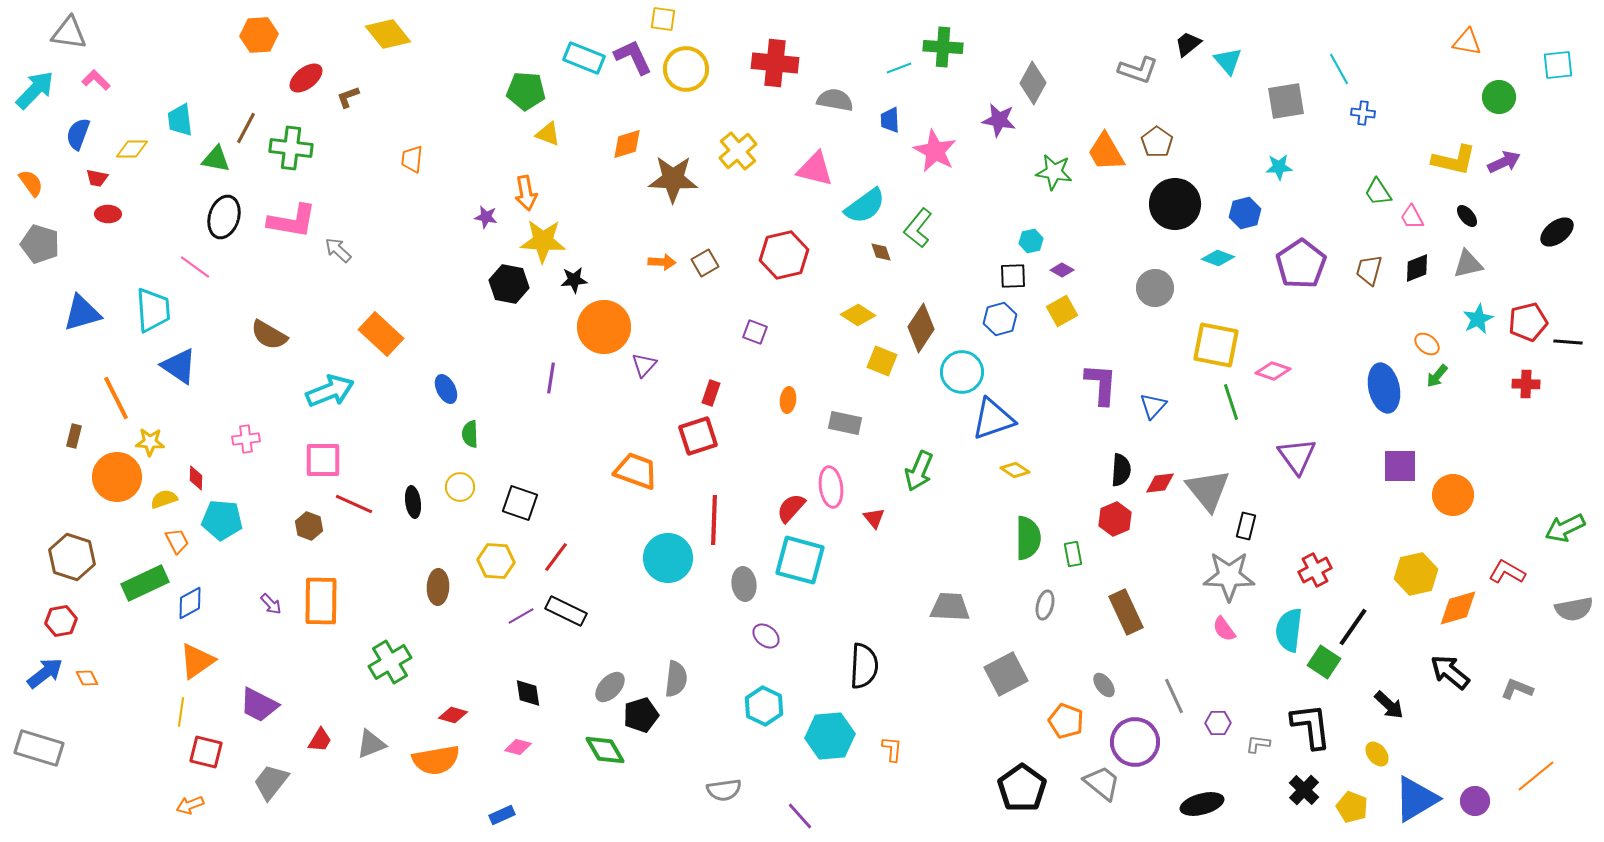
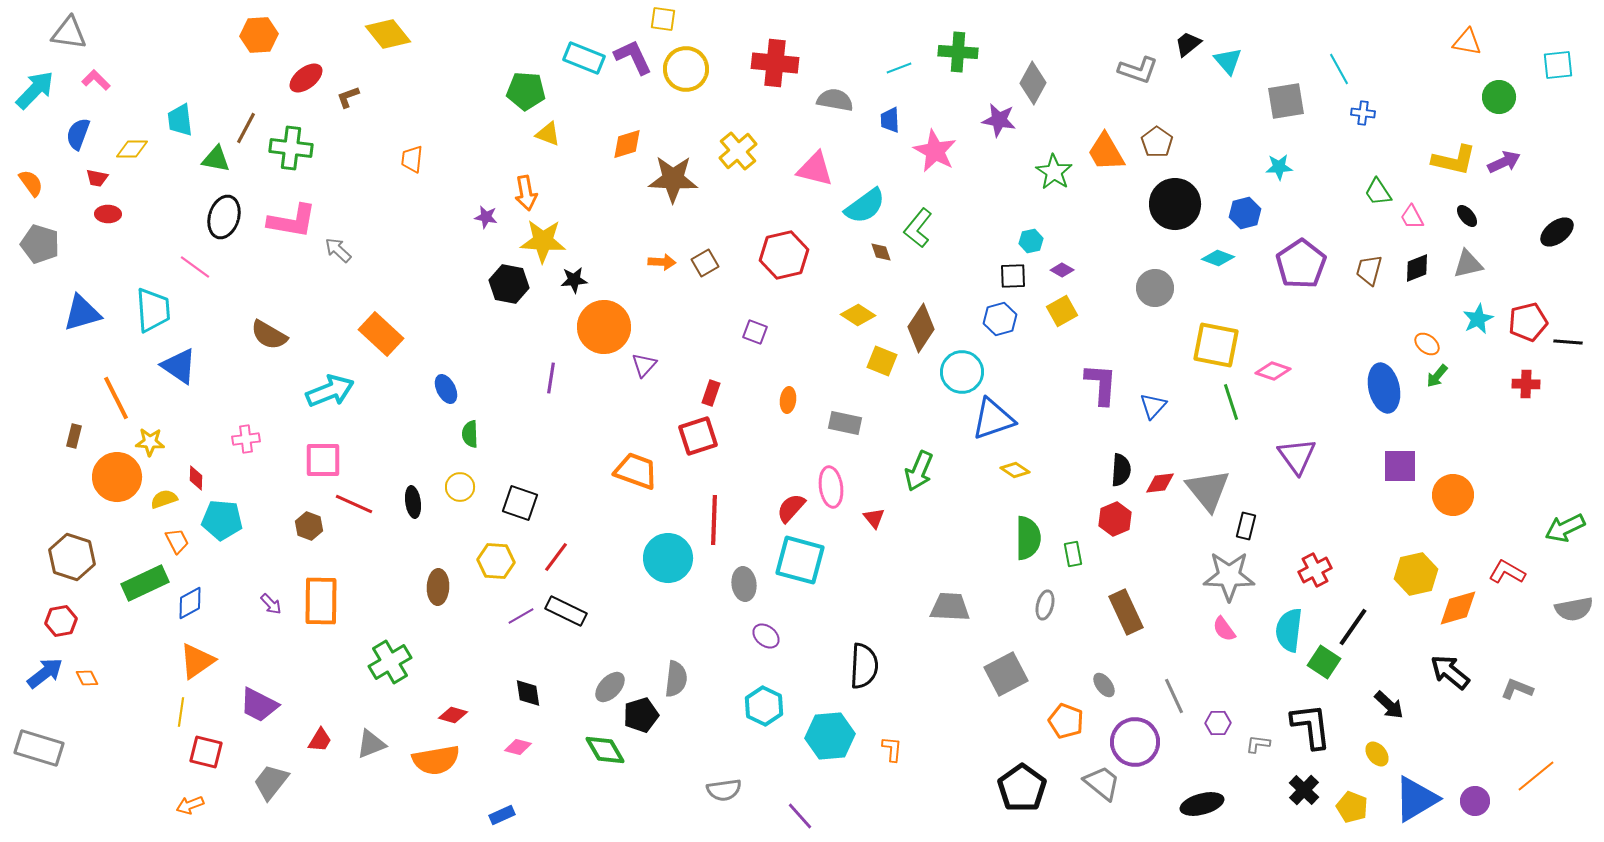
green cross at (943, 47): moved 15 px right, 5 px down
green star at (1054, 172): rotated 24 degrees clockwise
